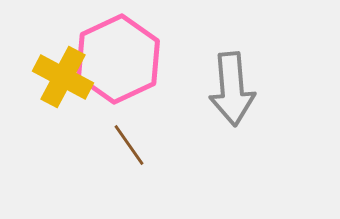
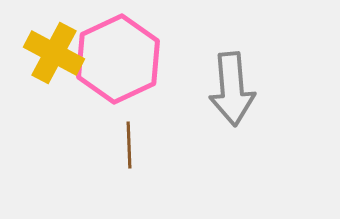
yellow cross: moved 9 px left, 24 px up
brown line: rotated 33 degrees clockwise
